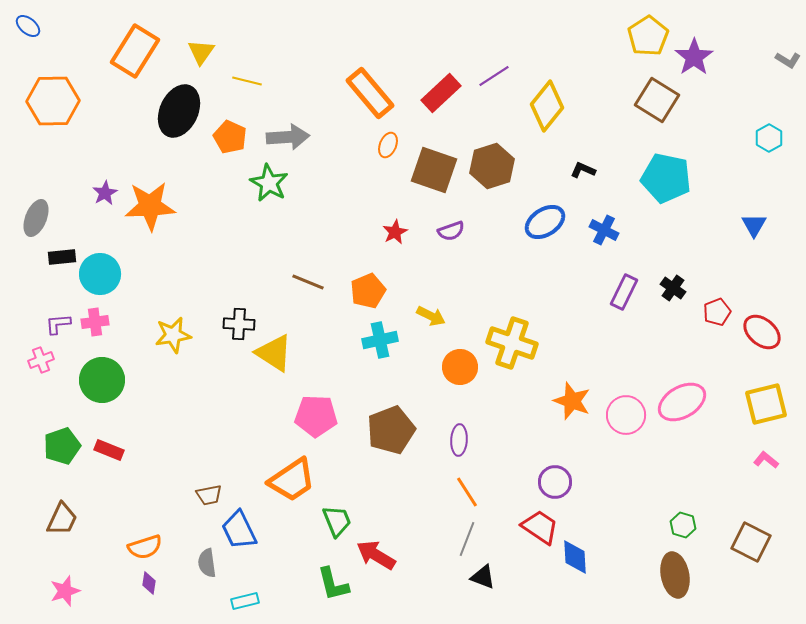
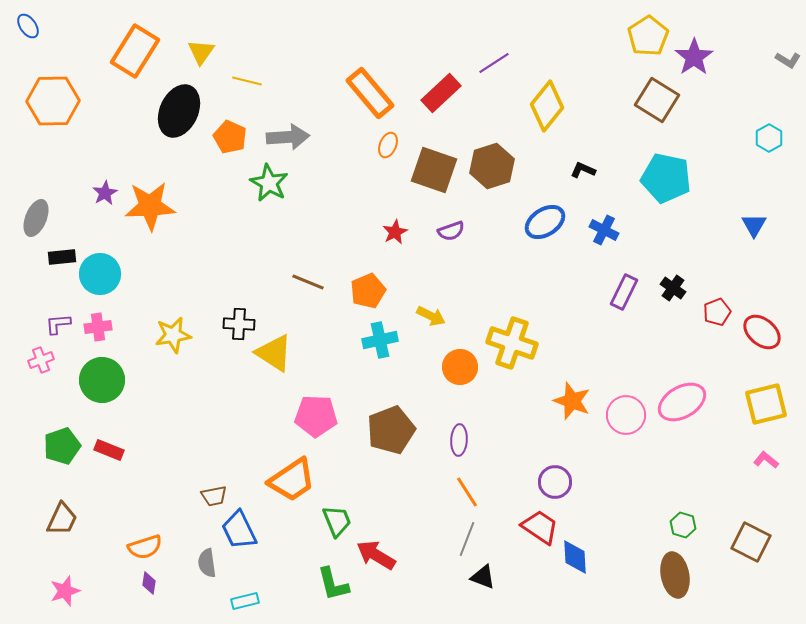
blue ellipse at (28, 26): rotated 15 degrees clockwise
purple line at (494, 76): moved 13 px up
pink cross at (95, 322): moved 3 px right, 5 px down
brown trapezoid at (209, 495): moved 5 px right, 1 px down
